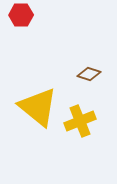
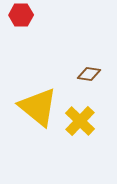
brown diamond: rotated 10 degrees counterclockwise
yellow cross: rotated 24 degrees counterclockwise
